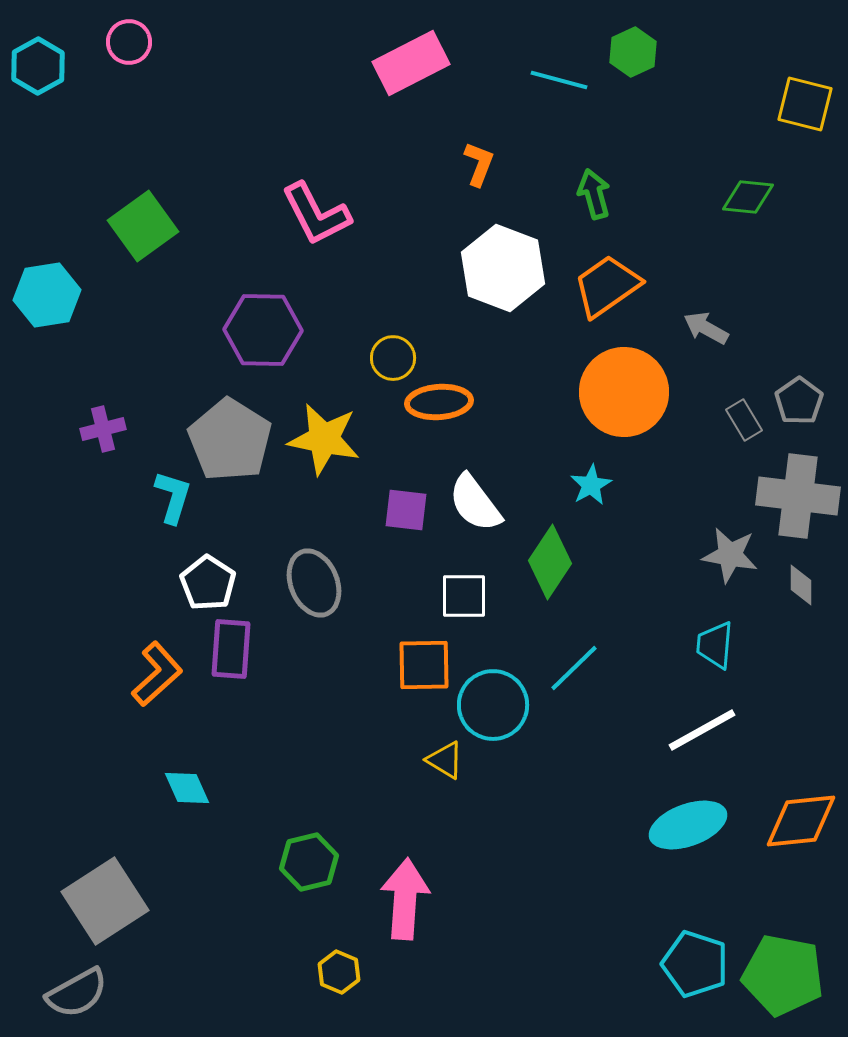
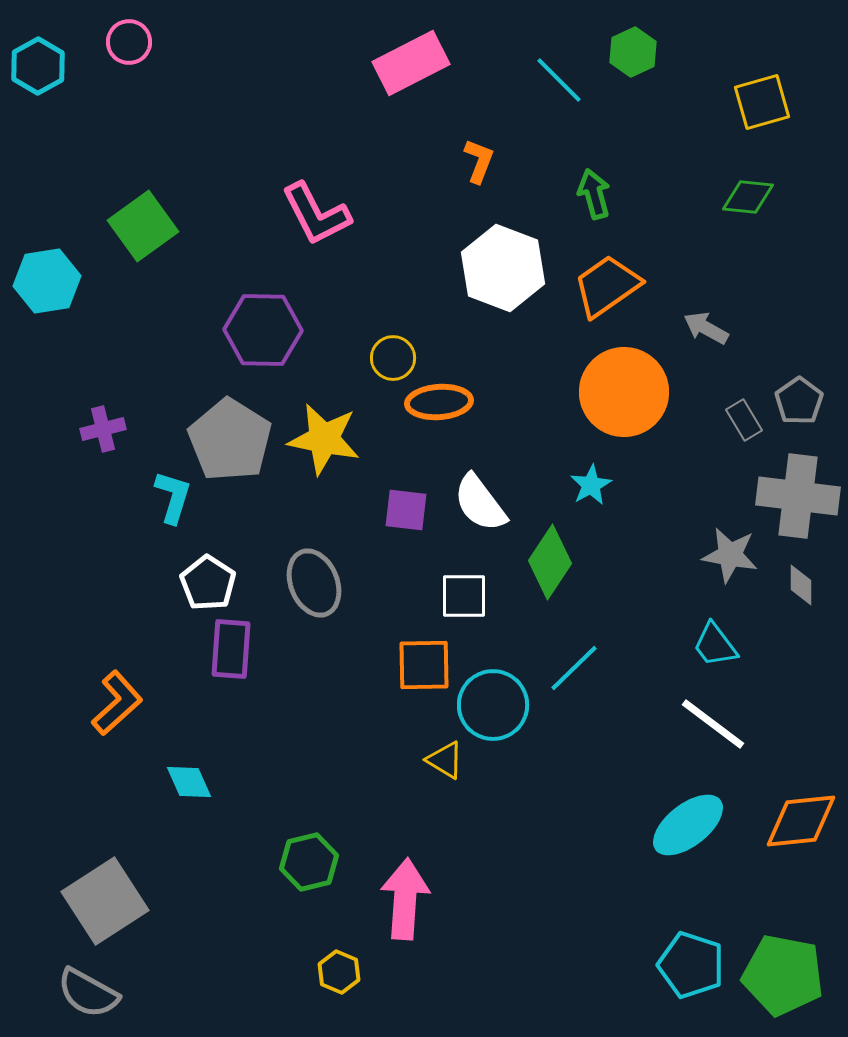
cyan line at (559, 80): rotated 30 degrees clockwise
yellow square at (805, 104): moved 43 px left, 2 px up; rotated 30 degrees counterclockwise
orange L-shape at (479, 164): moved 3 px up
cyan hexagon at (47, 295): moved 14 px up
white semicircle at (475, 503): moved 5 px right
cyan trapezoid at (715, 645): rotated 42 degrees counterclockwise
orange L-shape at (157, 674): moved 40 px left, 29 px down
white line at (702, 730): moved 11 px right, 6 px up; rotated 66 degrees clockwise
cyan diamond at (187, 788): moved 2 px right, 6 px up
cyan ellipse at (688, 825): rotated 18 degrees counterclockwise
cyan pentagon at (695, 964): moved 4 px left, 1 px down
gray semicircle at (77, 993): moved 11 px right; rotated 58 degrees clockwise
